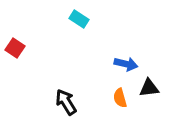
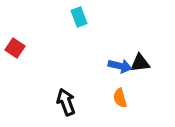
cyan rectangle: moved 2 px up; rotated 36 degrees clockwise
blue arrow: moved 6 px left, 2 px down
black triangle: moved 9 px left, 25 px up
black arrow: rotated 12 degrees clockwise
